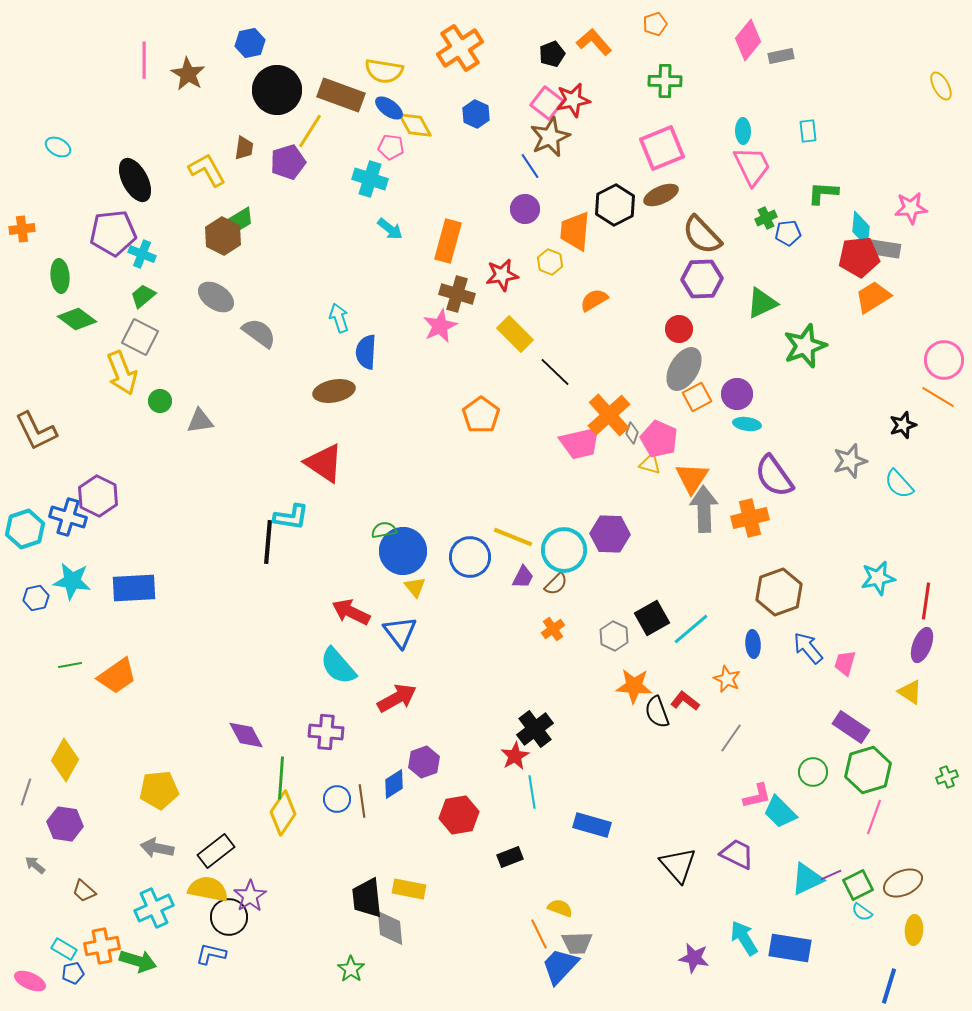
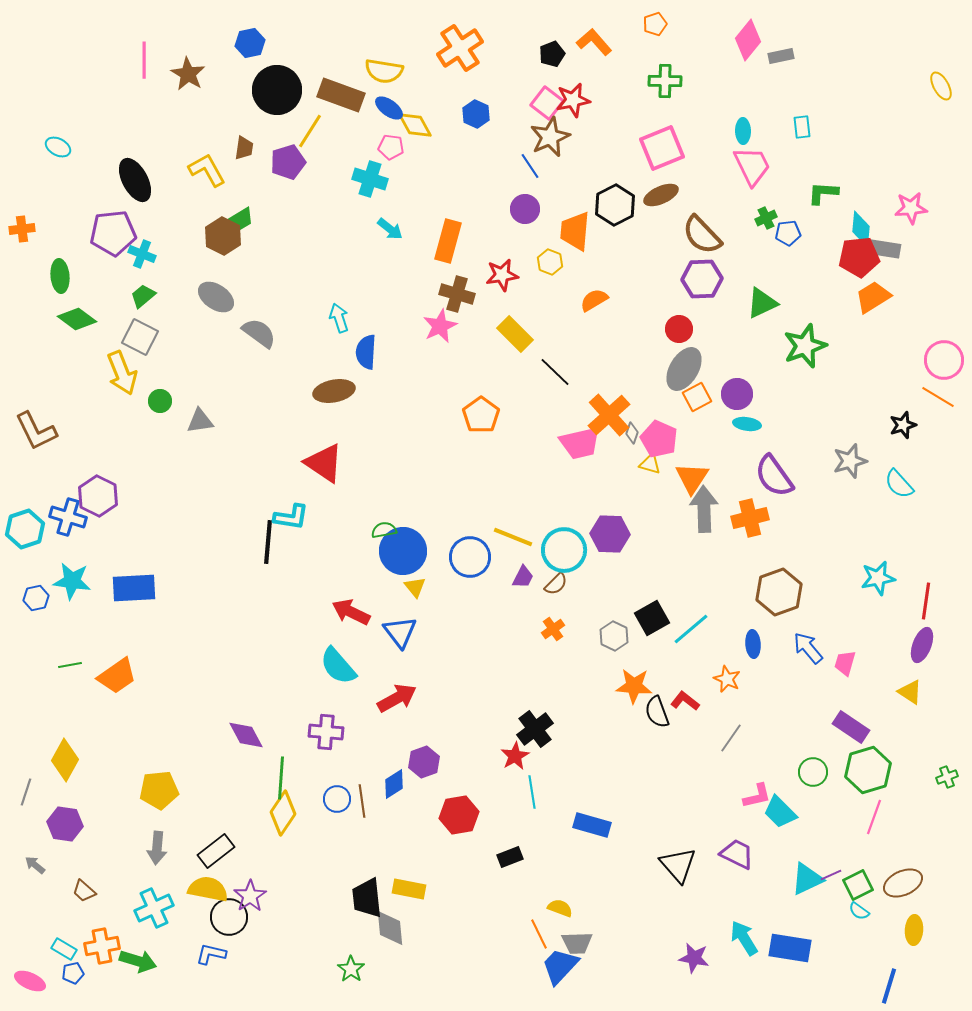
cyan rectangle at (808, 131): moved 6 px left, 4 px up
gray arrow at (157, 848): rotated 96 degrees counterclockwise
cyan semicircle at (862, 912): moved 3 px left, 1 px up
